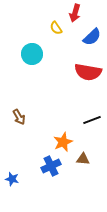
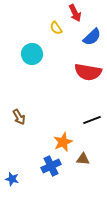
red arrow: rotated 42 degrees counterclockwise
